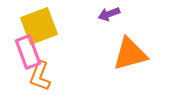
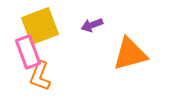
purple arrow: moved 17 px left, 11 px down
yellow square: moved 1 px right
